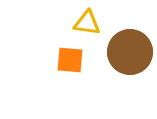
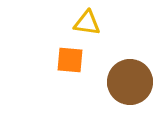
brown circle: moved 30 px down
